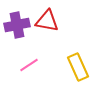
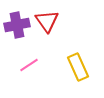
red triangle: rotated 45 degrees clockwise
